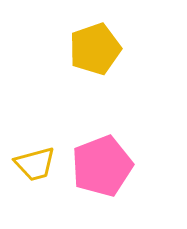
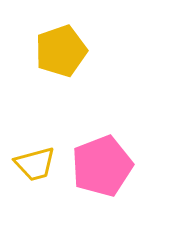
yellow pentagon: moved 34 px left, 2 px down
